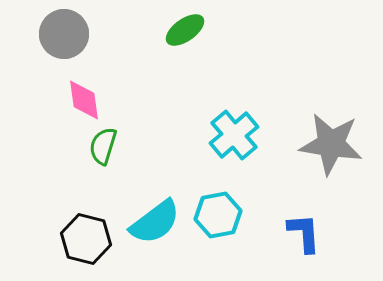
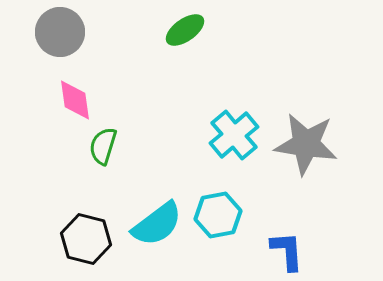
gray circle: moved 4 px left, 2 px up
pink diamond: moved 9 px left
gray star: moved 25 px left
cyan semicircle: moved 2 px right, 2 px down
blue L-shape: moved 17 px left, 18 px down
